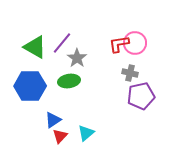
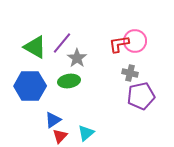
pink circle: moved 2 px up
